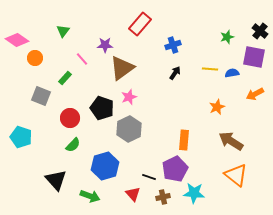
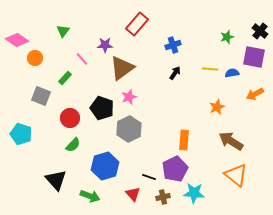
red rectangle: moved 3 px left
cyan pentagon: moved 3 px up
